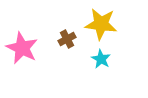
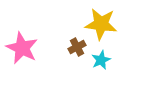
brown cross: moved 10 px right, 8 px down
cyan star: moved 1 px down; rotated 18 degrees clockwise
